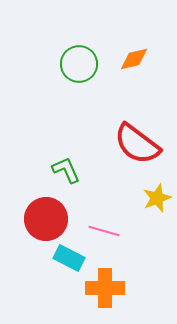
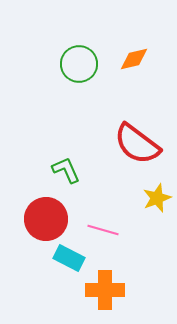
pink line: moved 1 px left, 1 px up
orange cross: moved 2 px down
